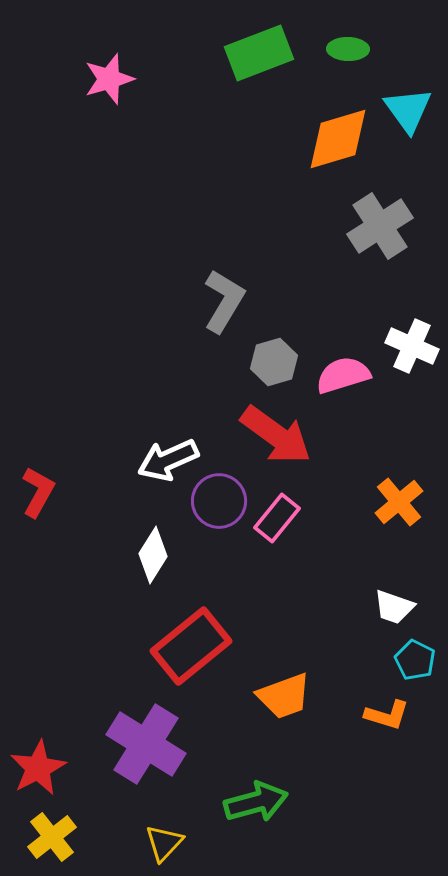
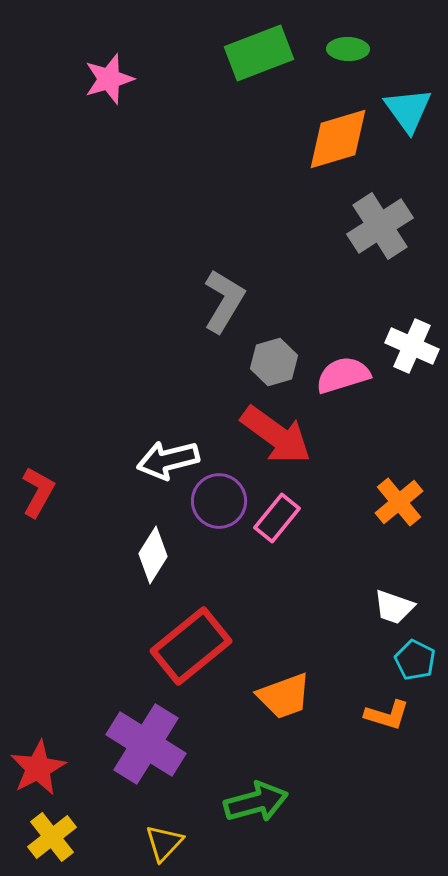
white arrow: rotated 10 degrees clockwise
